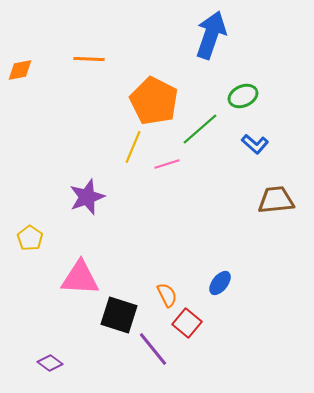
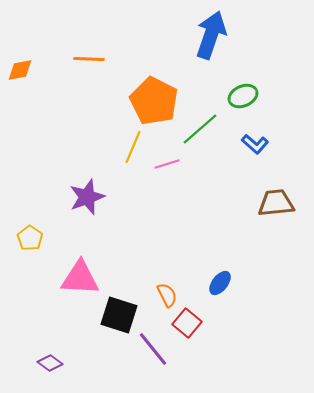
brown trapezoid: moved 3 px down
